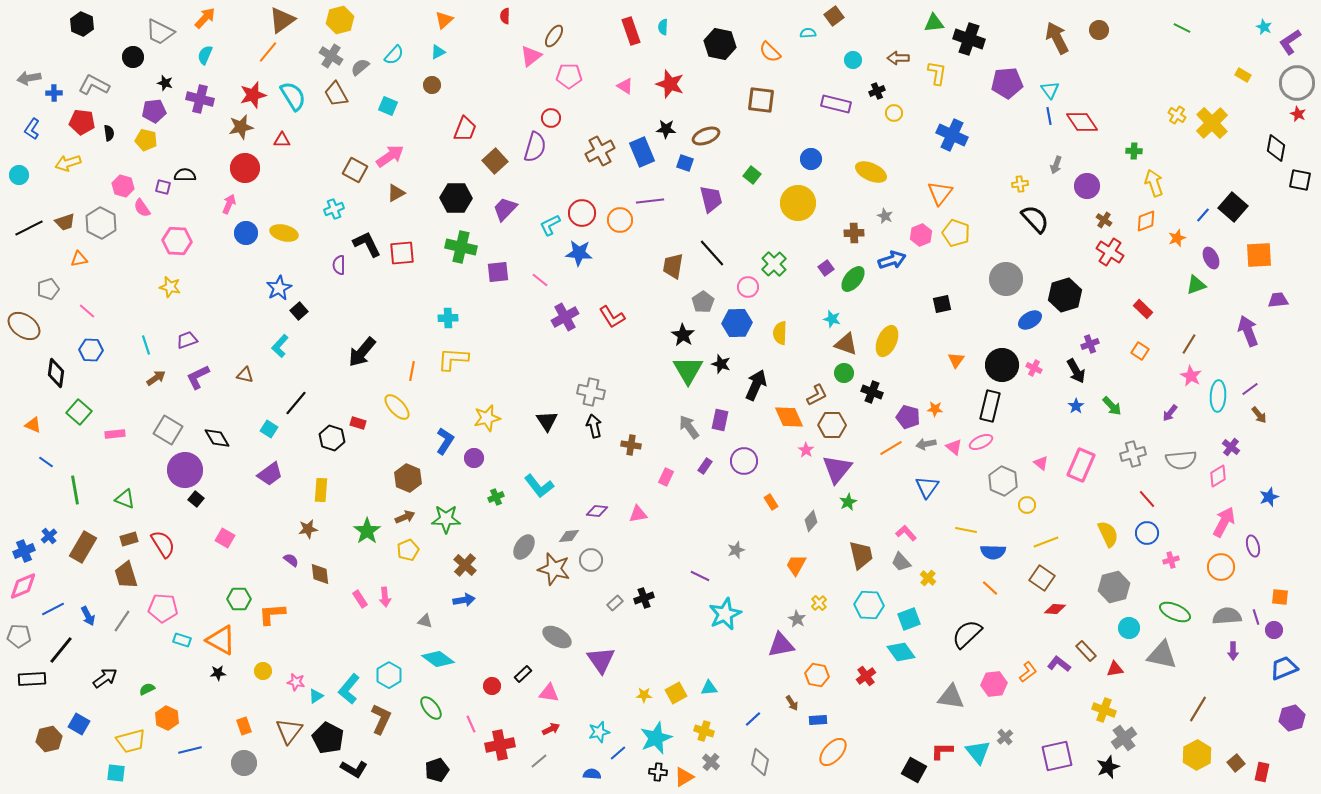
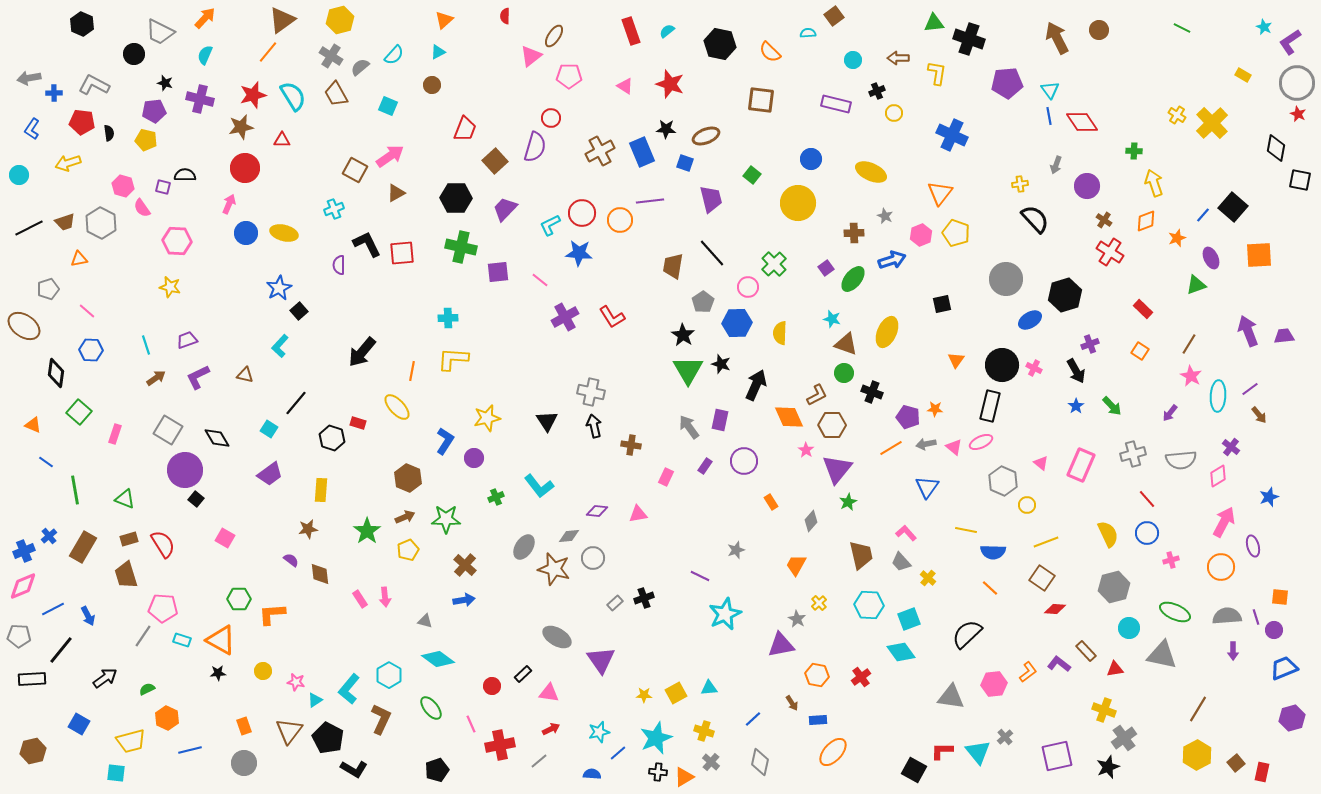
cyan semicircle at (663, 27): moved 4 px right, 4 px down; rotated 49 degrees clockwise
black circle at (133, 57): moved 1 px right, 3 px up
purple trapezoid at (1278, 300): moved 6 px right, 36 px down
yellow ellipse at (887, 341): moved 9 px up
pink rectangle at (115, 434): rotated 66 degrees counterclockwise
gray circle at (591, 560): moved 2 px right, 2 px up
gray line at (122, 621): moved 21 px right, 15 px down
red cross at (866, 676): moved 5 px left, 1 px down
cyan triangle at (316, 696): moved 1 px left, 4 px down
brown hexagon at (49, 739): moved 16 px left, 12 px down
